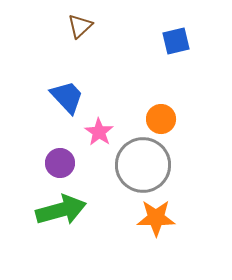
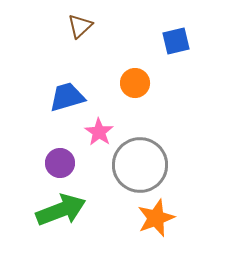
blue trapezoid: rotated 63 degrees counterclockwise
orange circle: moved 26 px left, 36 px up
gray circle: moved 3 px left
green arrow: rotated 6 degrees counterclockwise
orange star: rotated 21 degrees counterclockwise
